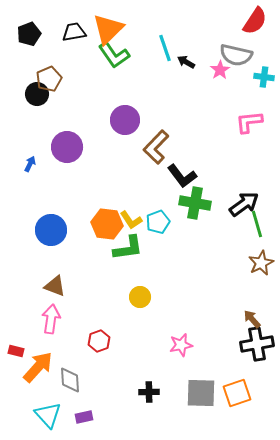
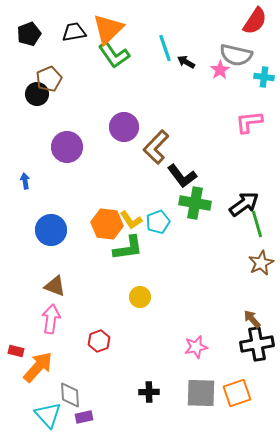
purple circle at (125, 120): moved 1 px left, 7 px down
blue arrow at (30, 164): moved 5 px left, 17 px down; rotated 35 degrees counterclockwise
pink star at (181, 345): moved 15 px right, 2 px down
gray diamond at (70, 380): moved 15 px down
